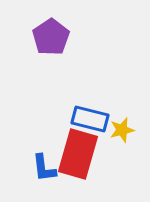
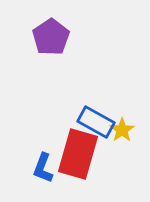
blue rectangle: moved 6 px right, 3 px down; rotated 15 degrees clockwise
yellow star: rotated 20 degrees counterclockwise
blue L-shape: moved 1 px left; rotated 28 degrees clockwise
